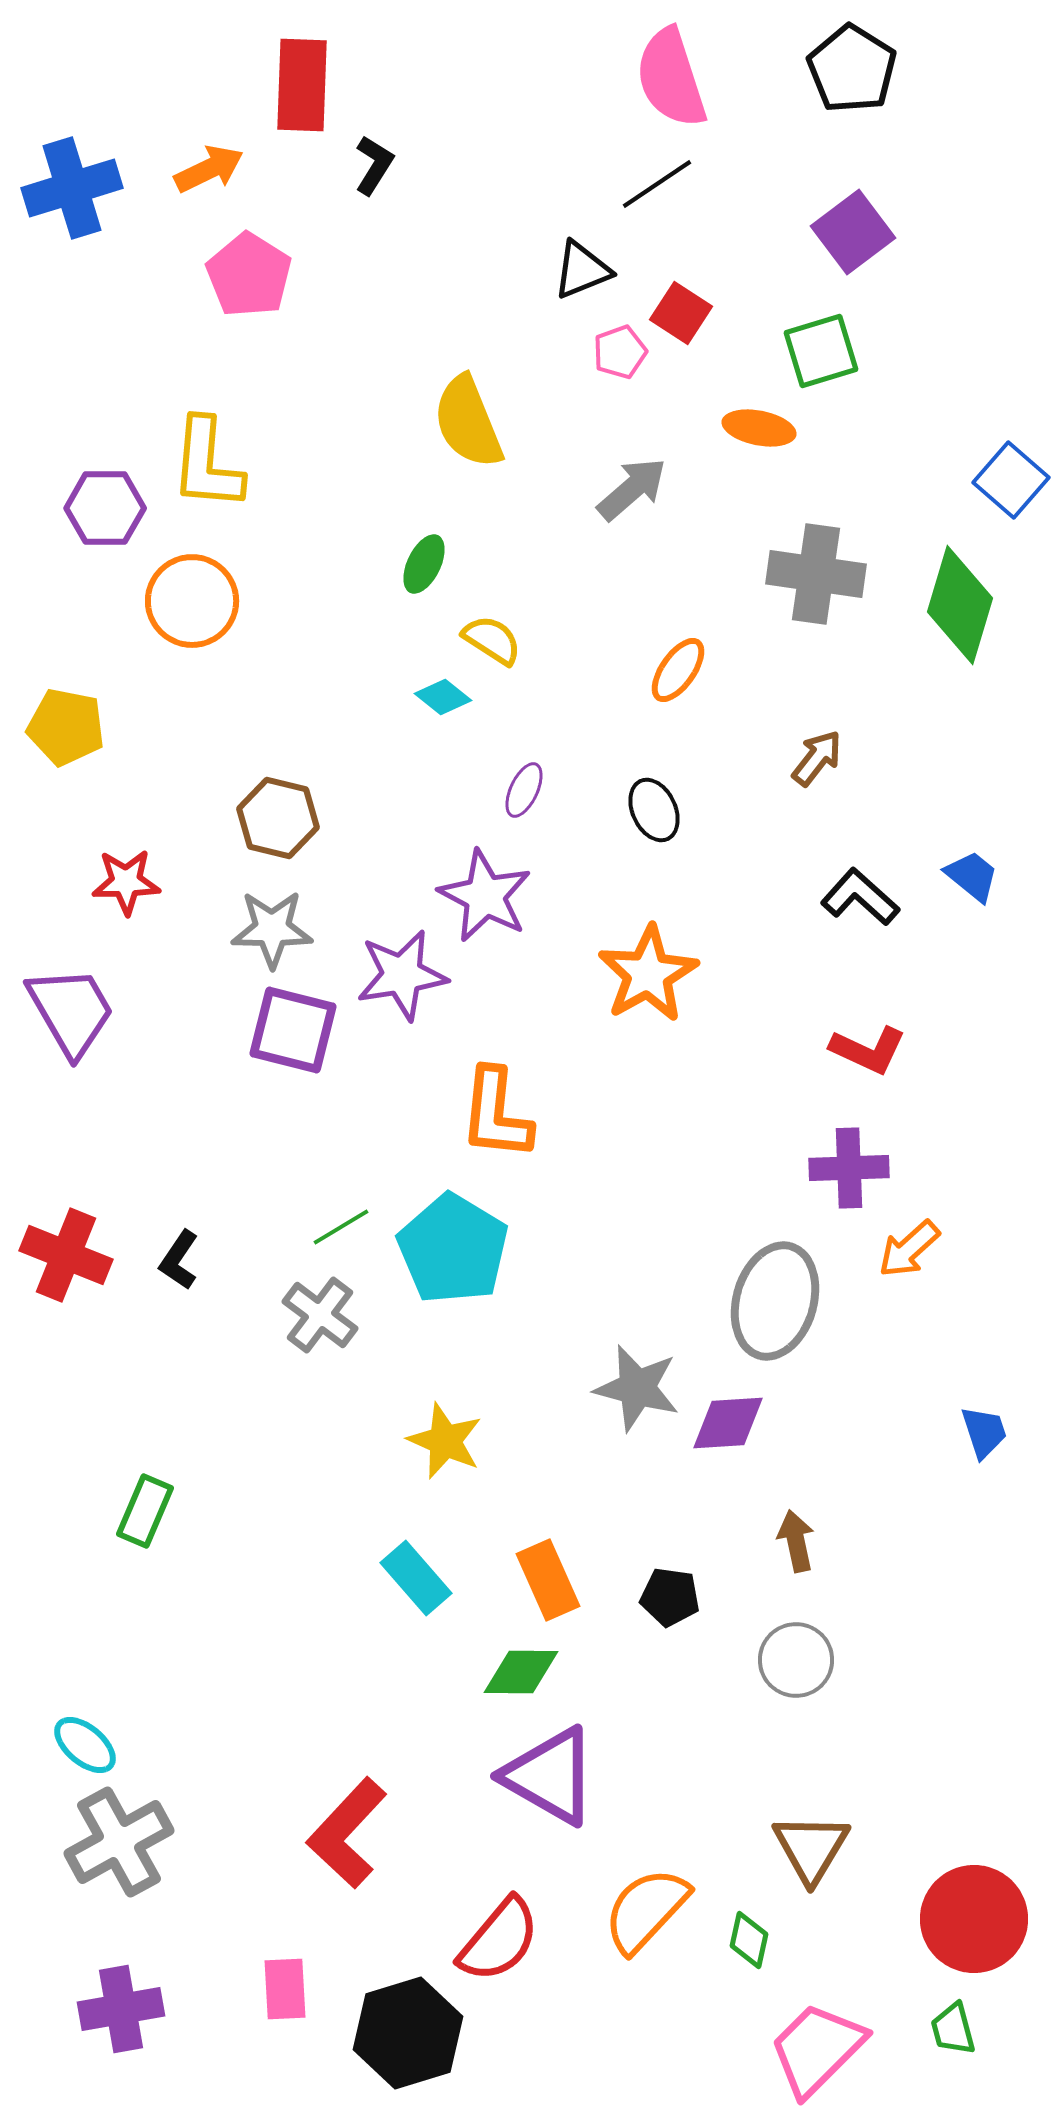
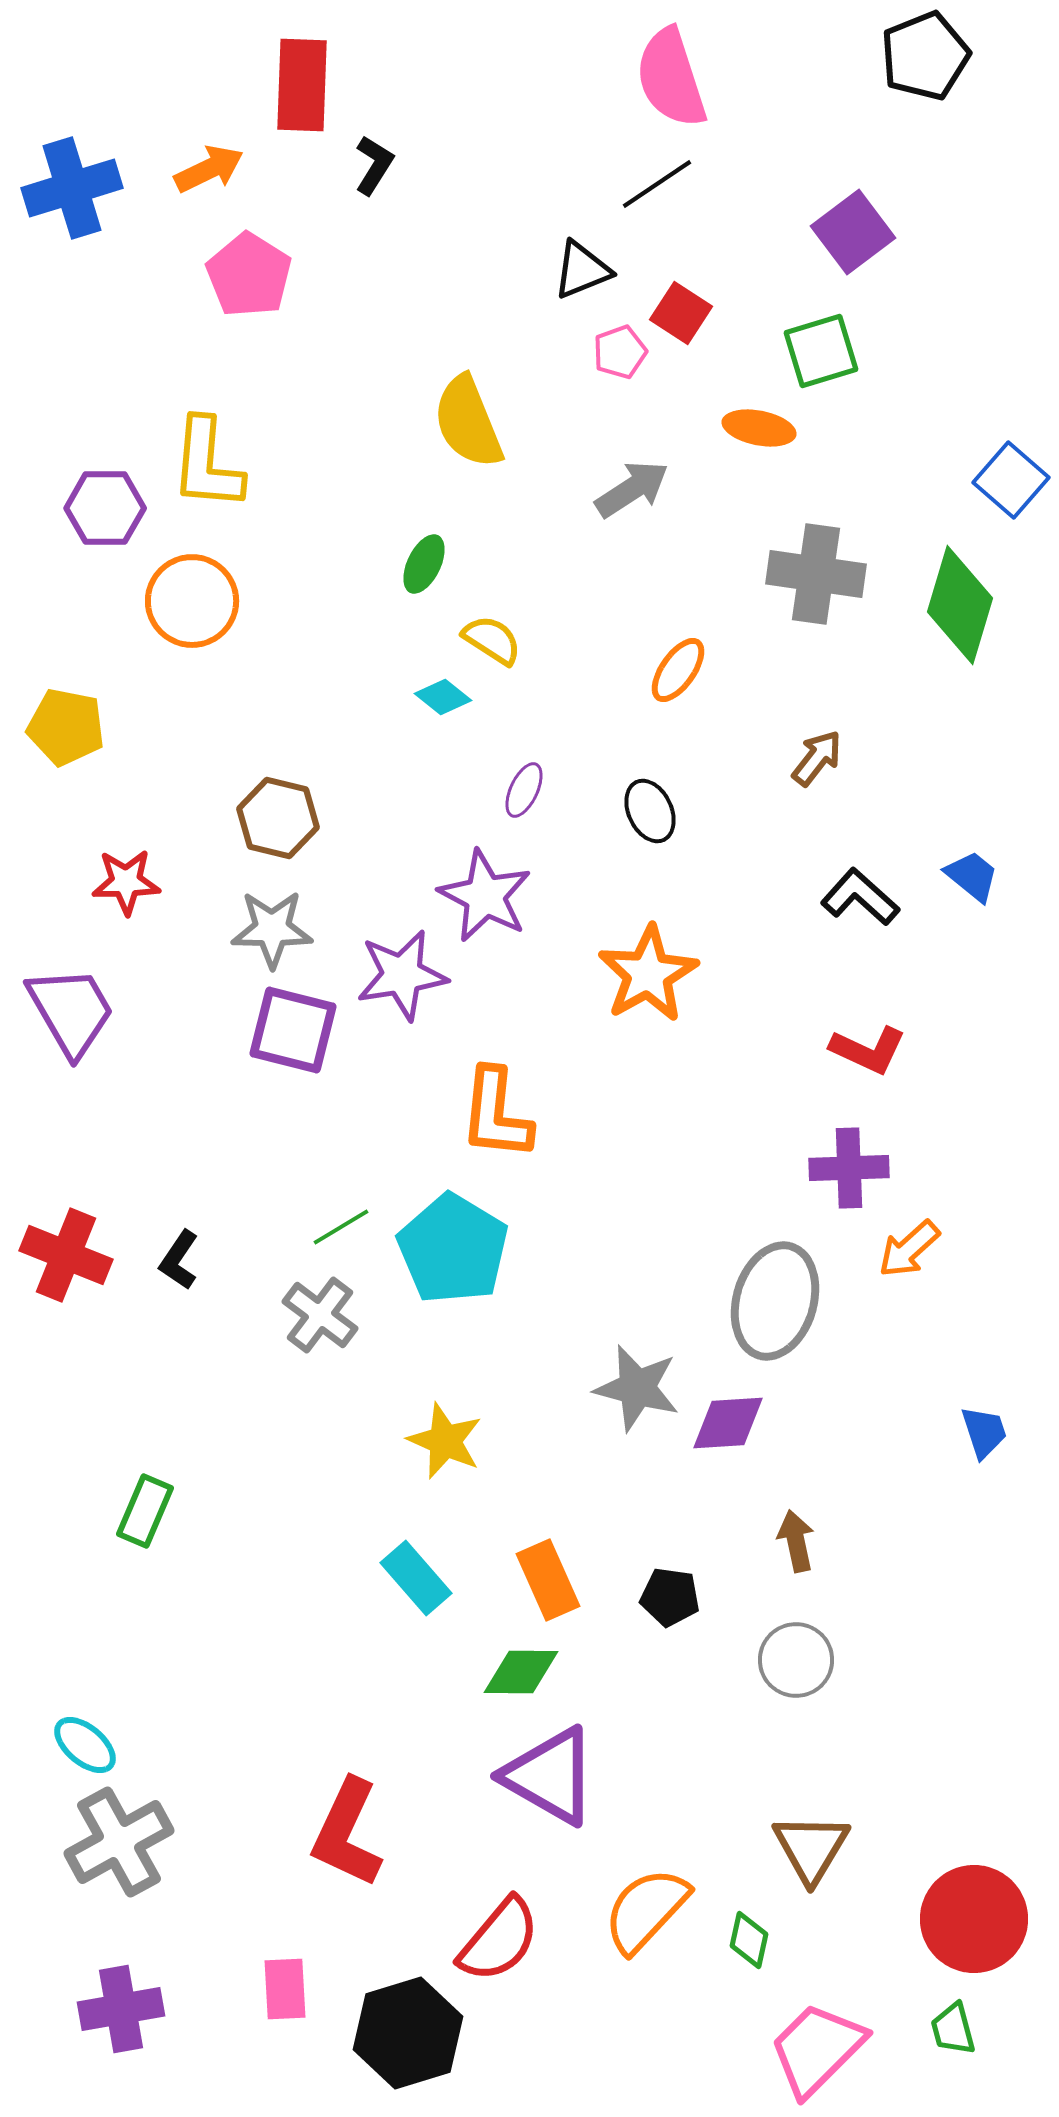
black pentagon at (852, 69): moved 73 px right, 13 px up; rotated 18 degrees clockwise
gray arrow at (632, 489): rotated 8 degrees clockwise
black ellipse at (654, 810): moved 4 px left, 1 px down
red L-shape at (347, 1833): rotated 18 degrees counterclockwise
